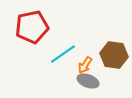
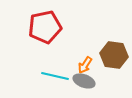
red pentagon: moved 13 px right
cyan line: moved 8 px left, 22 px down; rotated 48 degrees clockwise
gray ellipse: moved 4 px left
